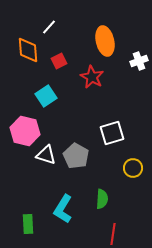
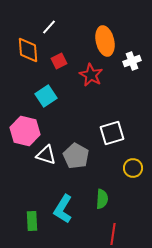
white cross: moved 7 px left
red star: moved 1 px left, 2 px up
green rectangle: moved 4 px right, 3 px up
